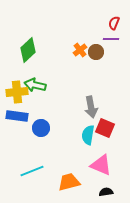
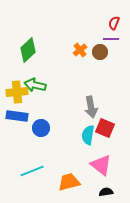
brown circle: moved 4 px right
pink triangle: rotated 15 degrees clockwise
